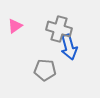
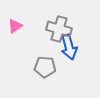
gray pentagon: moved 3 px up
